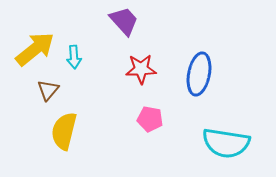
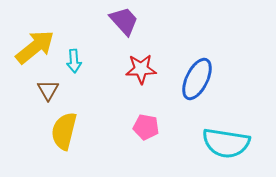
yellow arrow: moved 2 px up
cyan arrow: moved 4 px down
blue ellipse: moved 2 px left, 5 px down; rotated 15 degrees clockwise
brown triangle: rotated 10 degrees counterclockwise
pink pentagon: moved 4 px left, 8 px down
